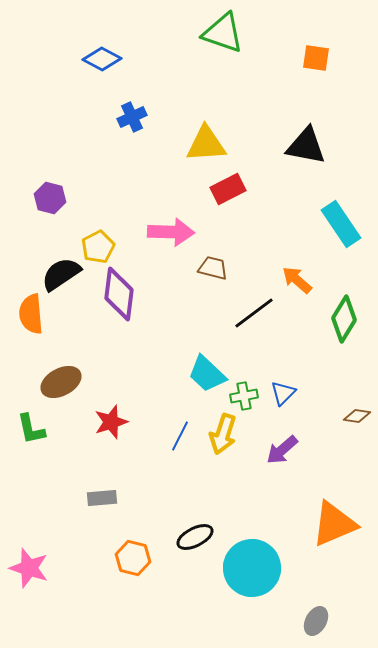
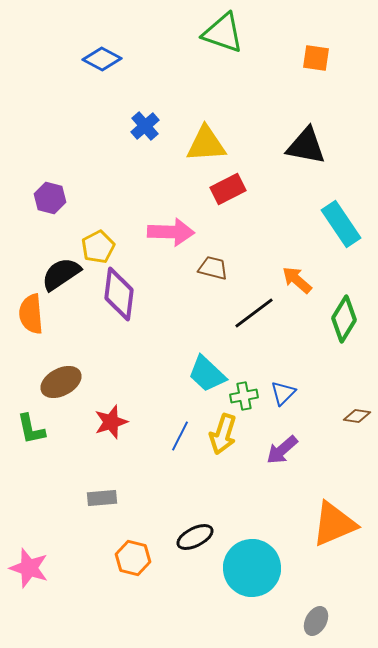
blue cross: moved 13 px right, 9 px down; rotated 16 degrees counterclockwise
